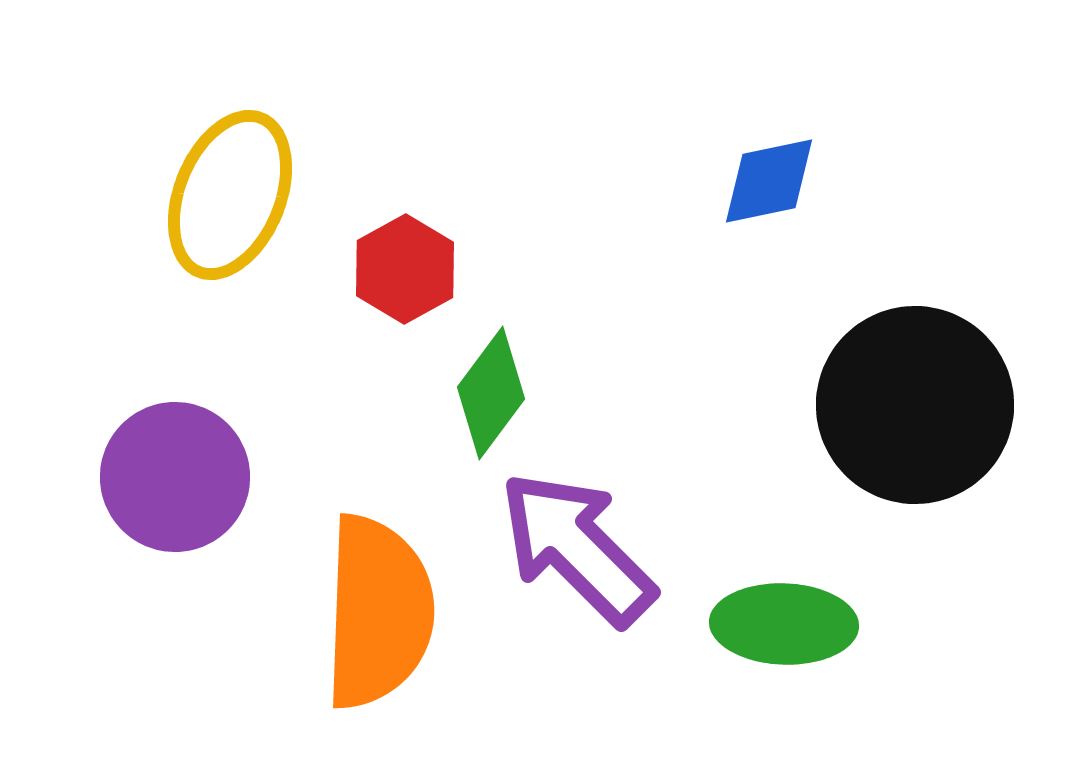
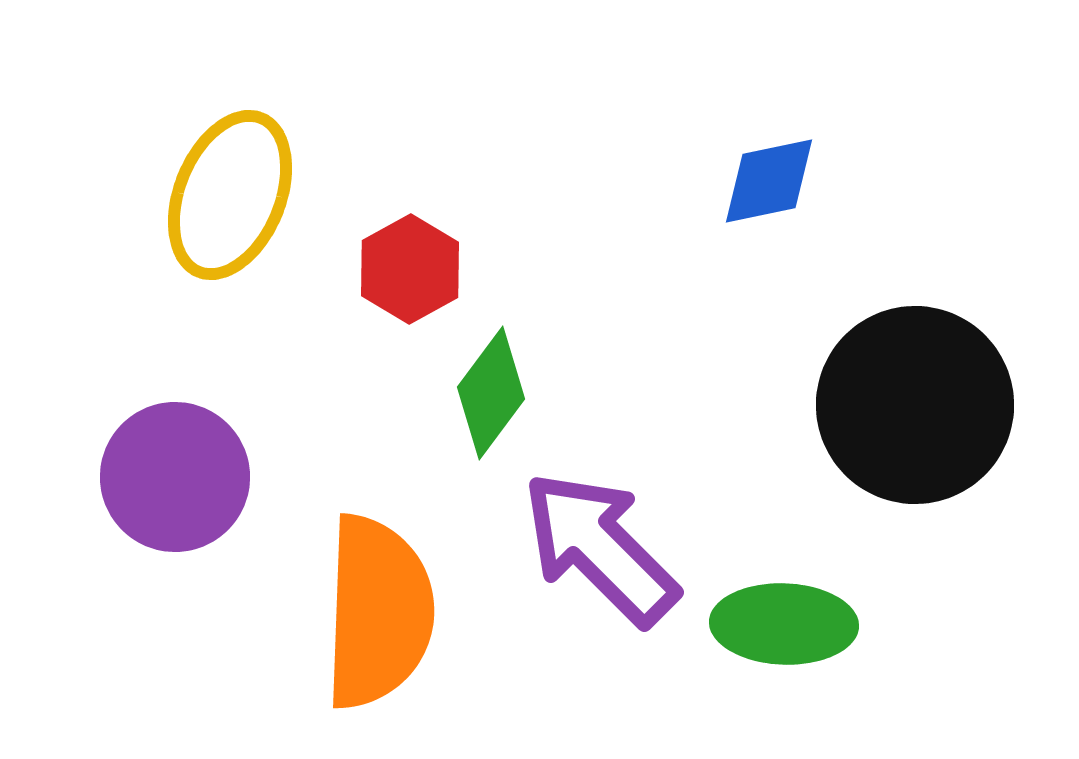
red hexagon: moved 5 px right
purple arrow: moved 23 px right
